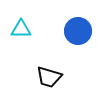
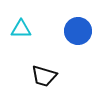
black trapezoid: moved 5 px left, 1 px up
